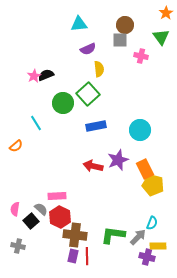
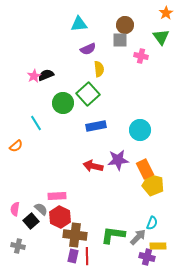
purple star: rotated 15 degrees clockwise
